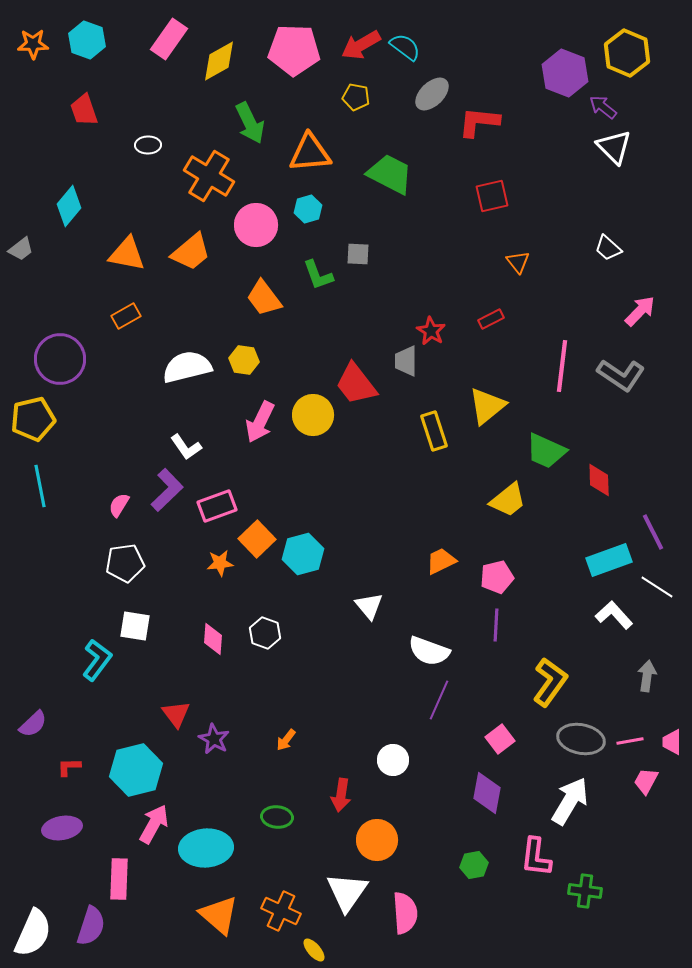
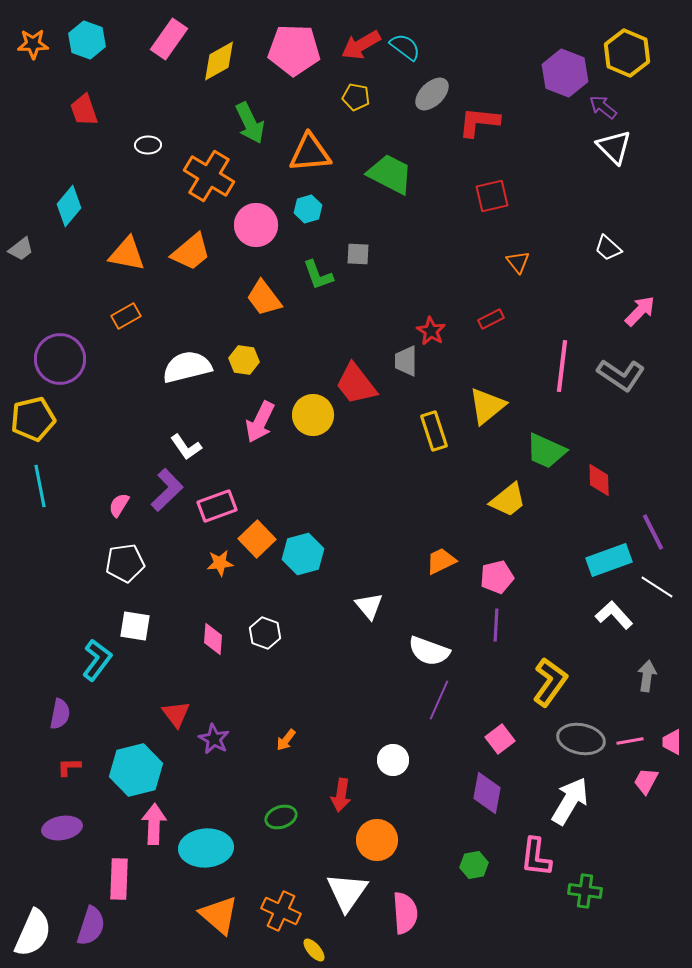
purple semicircle at (33, 724): moved 27 px right, 10 px up; rotated 36 degrees counterclockwise
green ellipse at (277, 817): moved 4 px right; rotated 24 degrees counterclockwise
pink arrow at (154, 824): rotated 27 degrees counterclockwise
